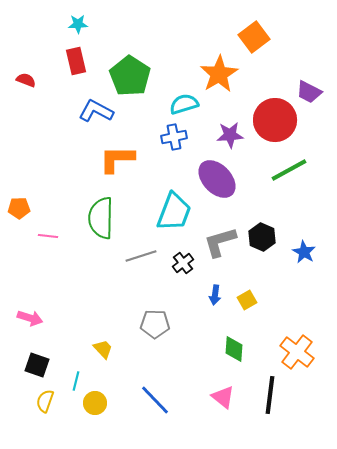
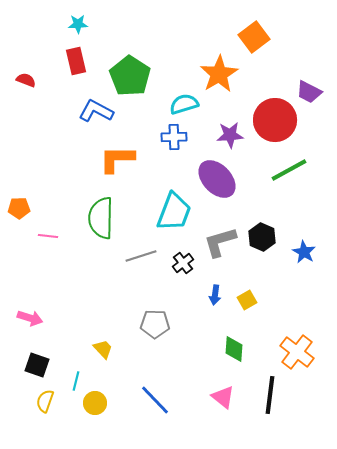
blue cross: rotated 10 degrees clockwise
